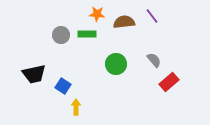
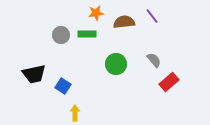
orange star: moved 1 px left, 1 px up; rotated 14 degrees counterclockwise
yellow arrow: moved 1 px left, 6 px down
